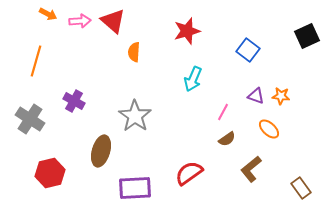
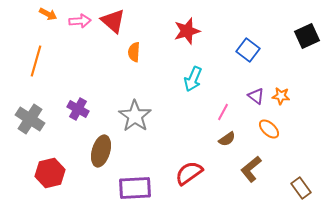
purple triangle: rotated 18 degrees clockwise
purple cross: moved 4 px right, 8 px down
